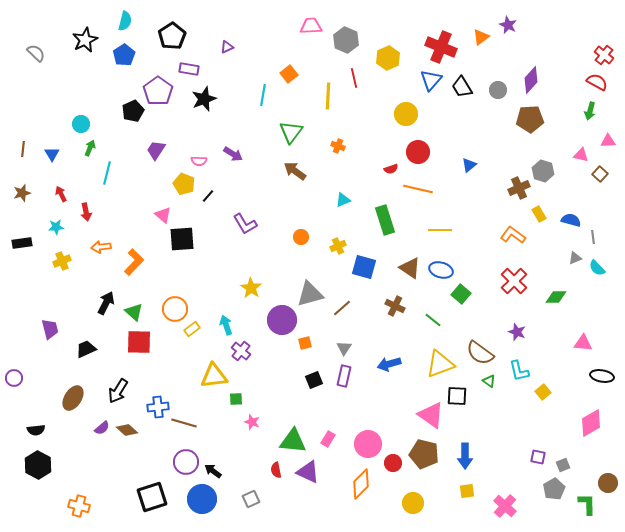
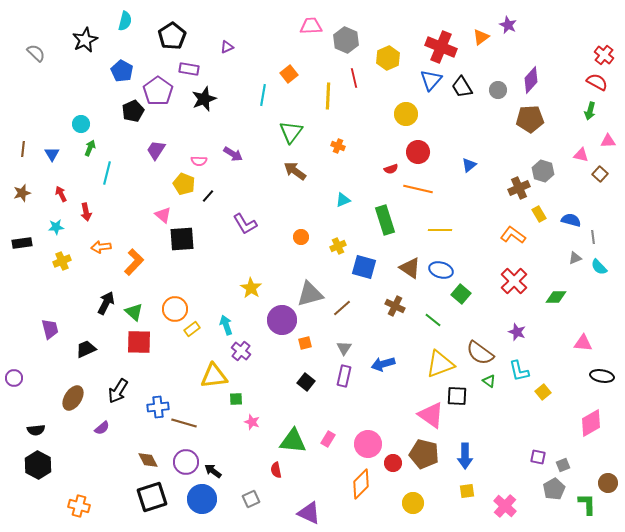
blue pentagon at (124, 55): moved 2 px left, 16 px down; rotated 10 degrees counterclockwise
cyan semicircle at (597, 268): moved 2 px right, 1 px up
blue arrow at (389, 364): moved 6 px left
black square at (314, 380): moved 8 px left, 2 px down; rotated 30 degrees counterclockwise
brown diamond at (127, 430): moved 21 px right, 30 px down; rotated 20 degrees clockwise
purple triangle at (308, 472): moved 1 px right, 41 px down
